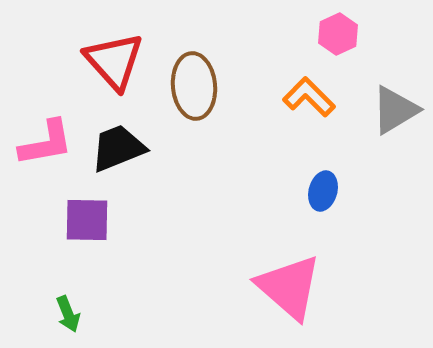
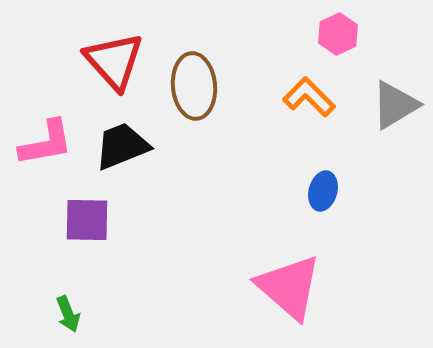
gray triangle: moved 5 px up
black trapezoid: moved 4 px right, 2 px up
